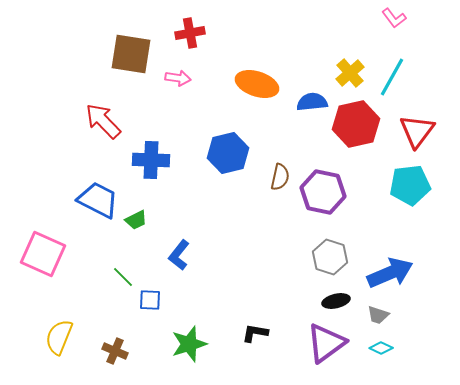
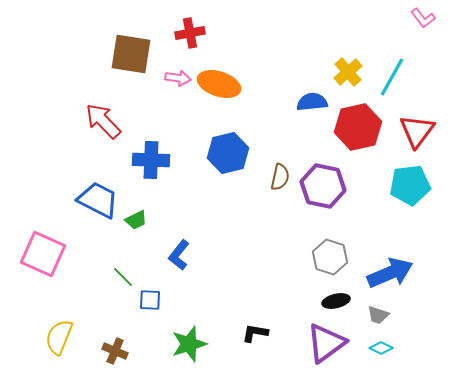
pink L-shape: moved 29 px right
yellow cross: moved 2 px left, 1 px up
orange ellipse: moved 38 px left
red hexagon: moved 2 px right, 3 px down
purple hexagon: moved 6 px up
